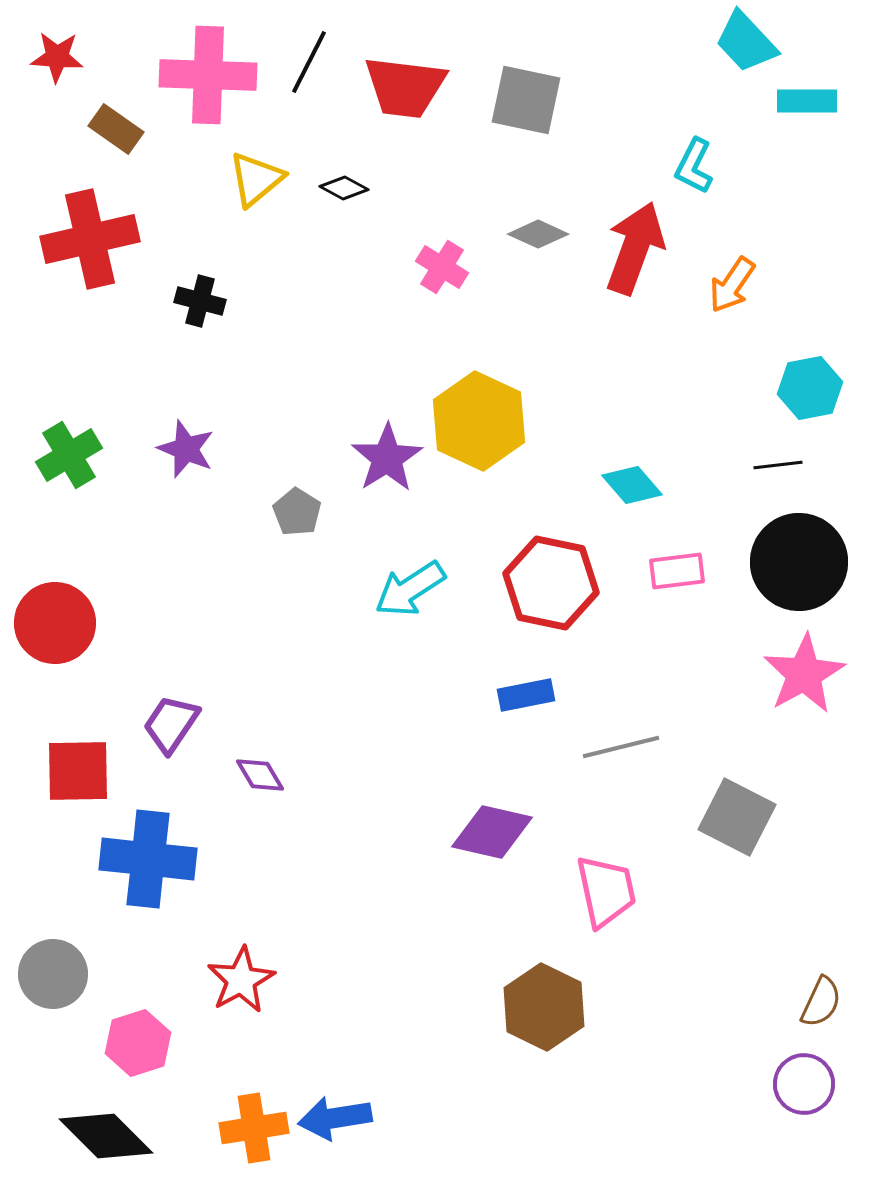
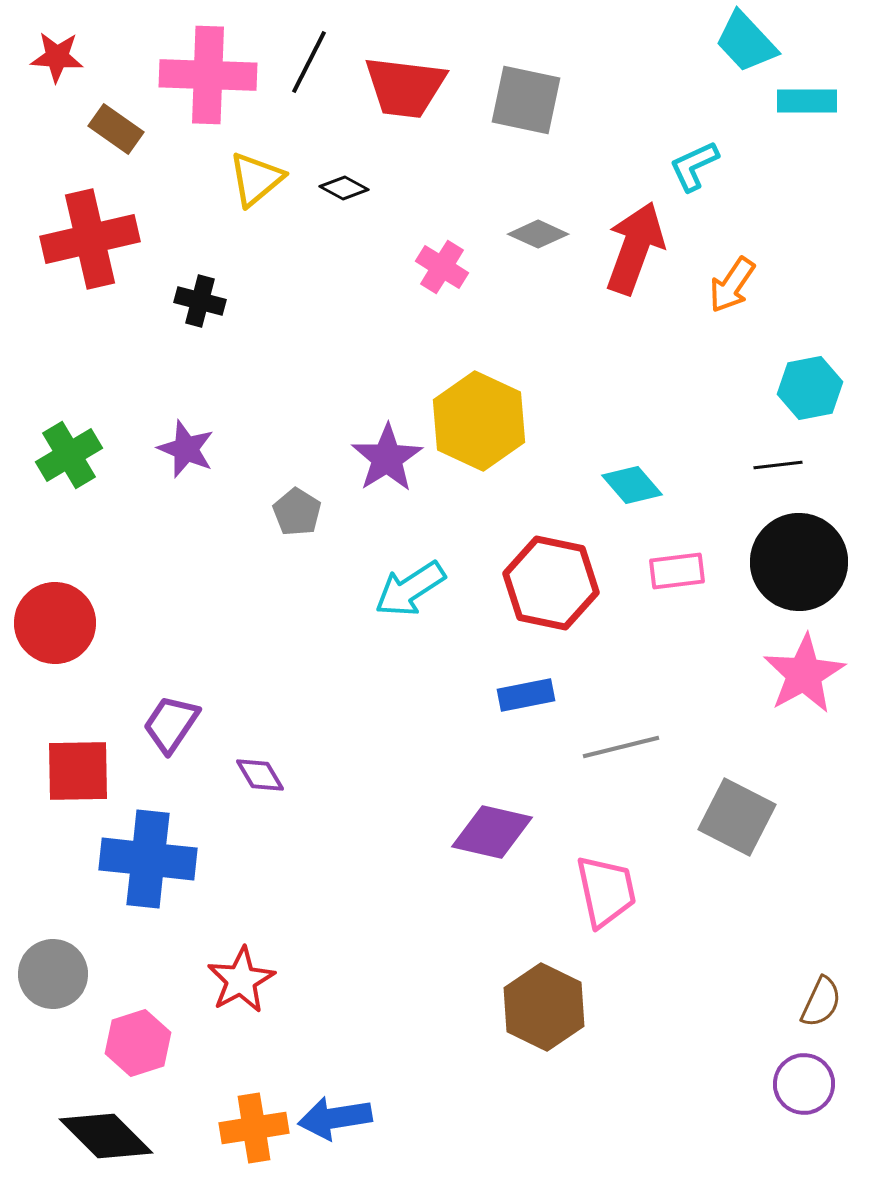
cyan L-shape at (694, 166): rotated 38 degrees clockwise
